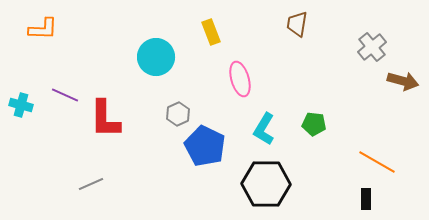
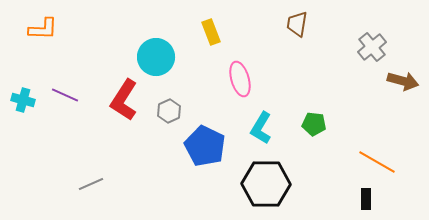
cyan cross: moved 2 px right, 5 px up
gray hexagon: moved 9 px left, 3 px up
red L-shape: moved 19 px right, 19 px up; rotated 33 degrees clockwise
cyan L-shape: moved 3 px left, 1 px up
